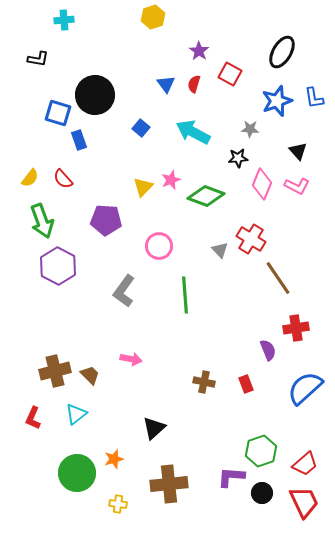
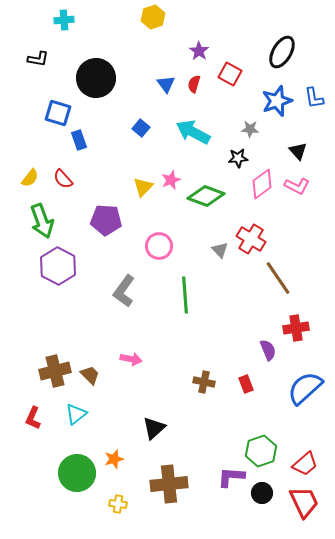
black circle at (95, 95): moved 1 px right, 17 px up
pink diamond at (262, 184): rotated 32 degrees clockwise
